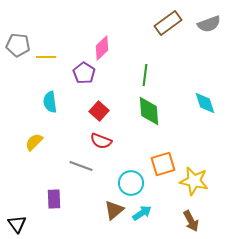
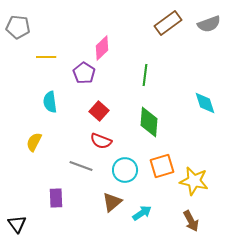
gray pentagon: moved 18 px up
green diamond: moved 11 px down; rotated 8 degrees clockwise
yellow semicircle: rotated 18 degrees counterclockwise
orange square: moved 1 px left, 2 px down
cyan circle: moved 6 px left, 13 px up
purple rectangle: moved 2 px right, 1 px up
brown triangle: moved 2 px left, 8 px up
